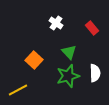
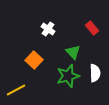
white cross: moved 8 px left, 6 px down
green triangle: moved 4 px right
yellow line: moved 2 px left
